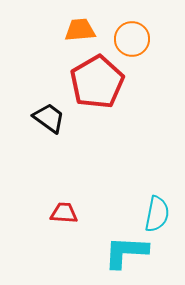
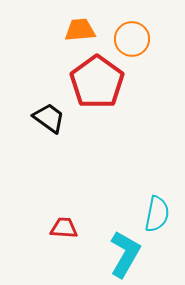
red pentagon: rotated 6 degrees counterclockwise
red trapezoid: moved 15 px down
cyan L-shape: moved 1 px left, 2 px down; rotated 117 degrees clockwise
